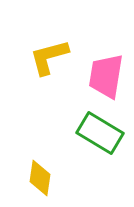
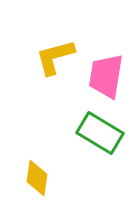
yellow L-shape: moved 6 px right
yellow diamond: moved 3 px left
